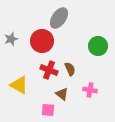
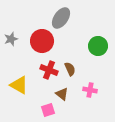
gray ellipse: moved 2 px right
pink square: rotated 24 degrees counterclockwise
